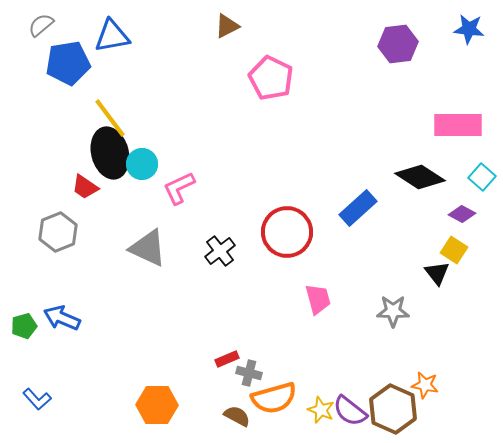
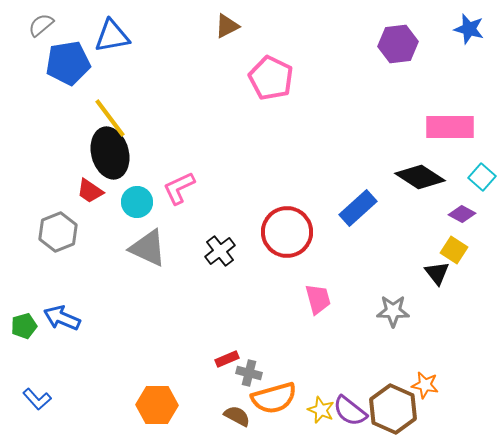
blue star: rotated 8 degrees clockwise
pink rectangle: moved 8 px left, 2 px down
cyan circle: moved 5 px left, 38 px down
red trapezoid: moved 5 px right, 4 px down
